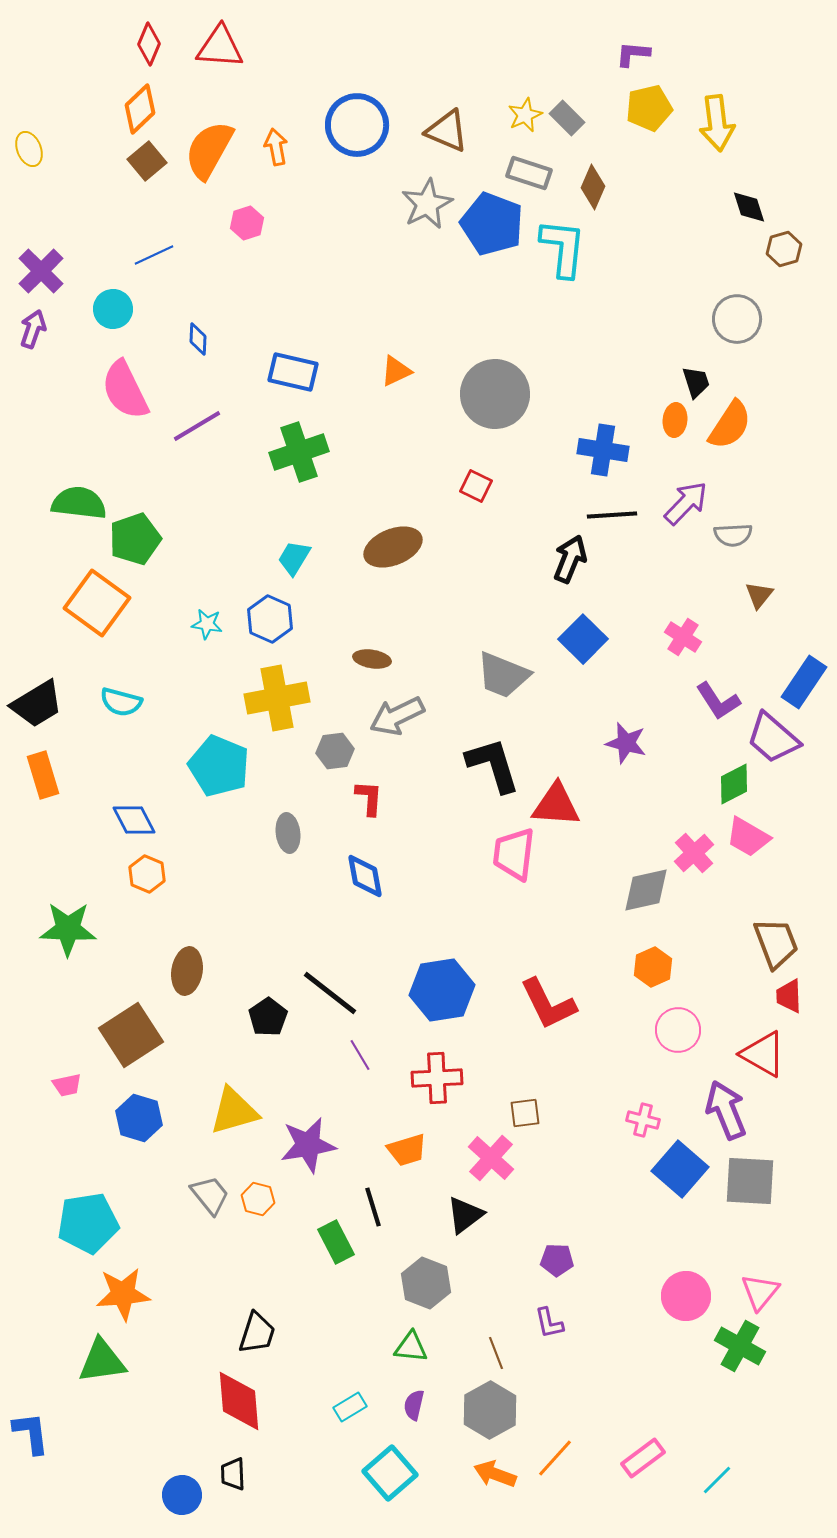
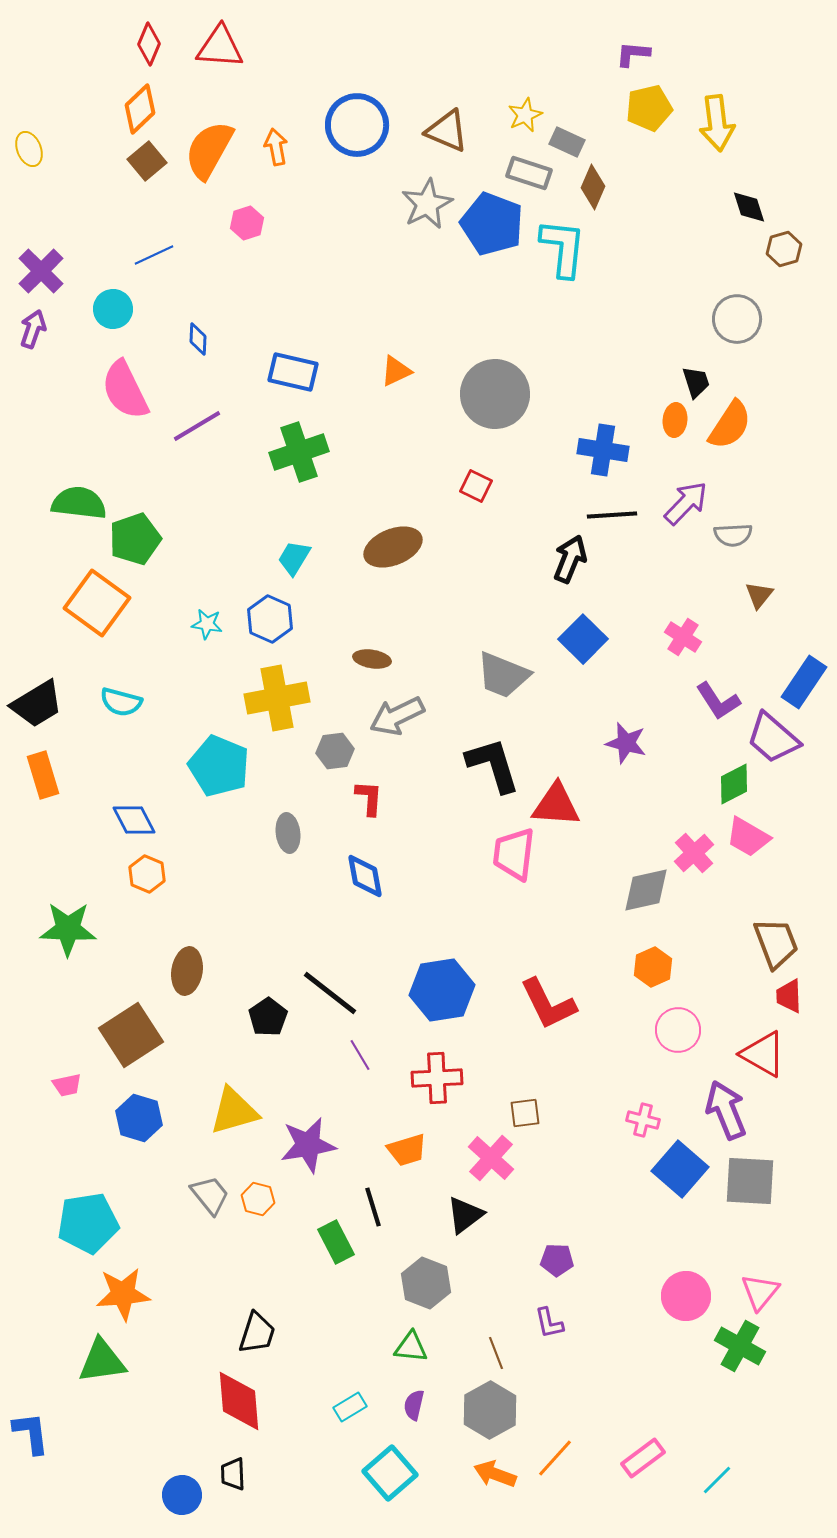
gray rectangle at (567, 118): moved 24 px down; rotated 20 degrees counterclockwise
